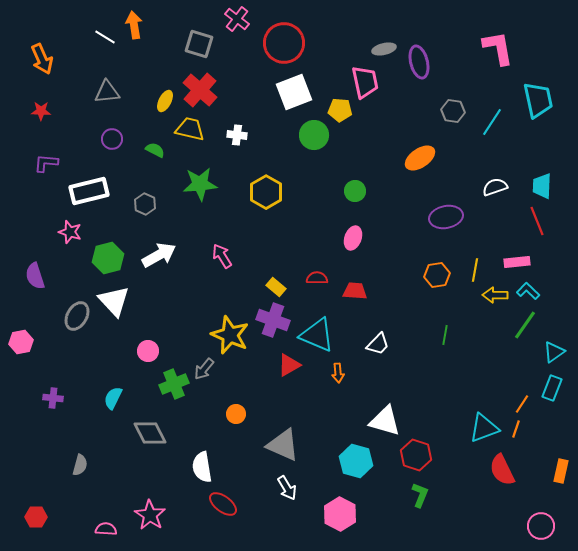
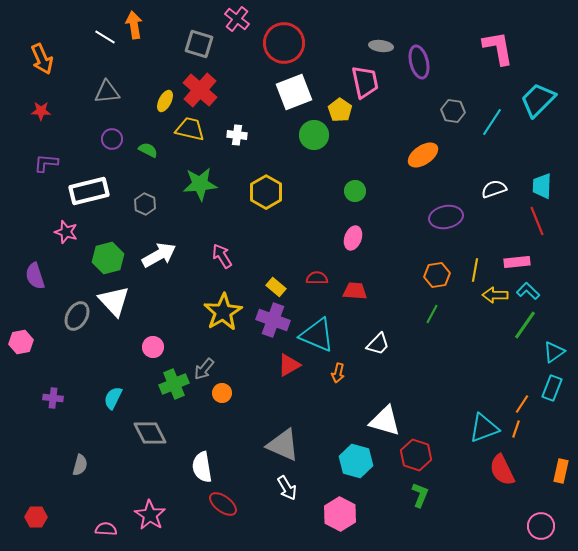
gray ellipse at (384, 49): moved 3 px left, 3 px up; rotated 20 degrees clockwise
cyan trapezoid at (538, 100): rotated 123 degrees counterclockwise
yellow pentagon at (340, 110): rotated 30 degrees clockwise
green semicircle at (155, 150): moved 7 px left
orange ellipse at (420, 158): moved 3 px right, 3 px up
white semicircle at (495, 187): moved 1 px left, 2 px down
pink star at (70, 232): moved 4 px left
yellow star at (230, 335): moved 7 px left, 23 px up; rotated 18 degrees clockwise
green line at (445, 335): moved 13 px left, 21 px up; rotated 18 degrees clockwise
pink circle at (148, 351): moved 5 px right, 4 px up
orange arrow at (338, 373): rotated 18 degrees clockwise
orange circle at (236, 414): moved 14 px left, 21 px up
